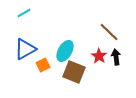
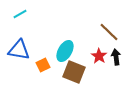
cyan line: moved 4 px left, 1 px down
blue triangle: moved 6 px left, 1 px down; rotated 40 degrees clockwise
